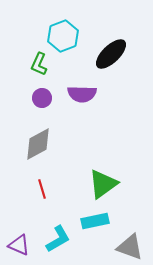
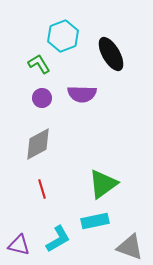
black ellipse: rotated 76 degrees counterclockwise
green L-shape: rotated 125 degrees clockwise
purple triangle: rotated 10 degrees counterclockwise
